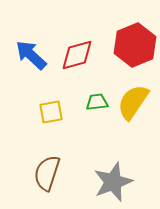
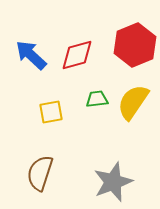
green trapezoid: moved 3 px up
brown semicircle: moved 7 px left
